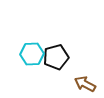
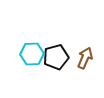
brown arrow: moved 26 px up; rotated 85 degrees clockwise
